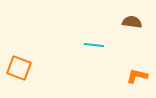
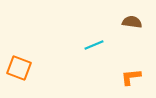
cyan line: rotated 30 degrees counterclockwise
orange L-shape: moved 6 px left, 1 px down; rotated 20 degrees counterclockwise
